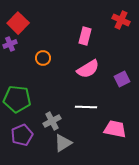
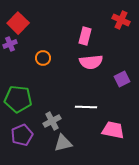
pink semicircle: moved 3 px right, 7 px up; rotated 25 degrees clockwise
green pentagon: moved 1 px right
pink trapezoid: moved 2 px left, 1 px down
gray triangle: rotated 18 degrees clockwise
